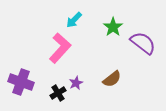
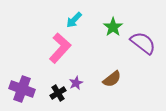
purple cross: moved 1 px right, 7 px down
